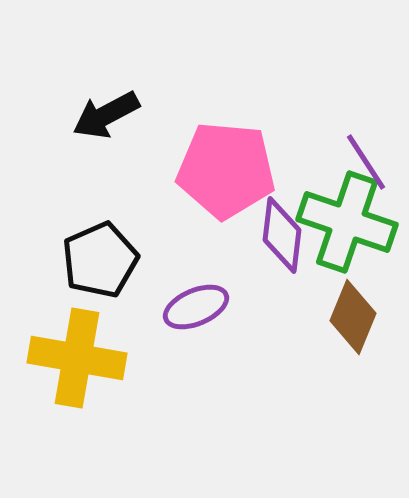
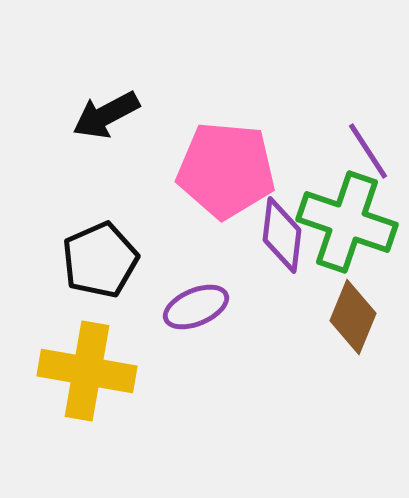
purple line: moved 2 px right, 11 px up
yellow cross: moved 10 px right, 13 px down
